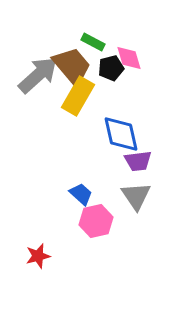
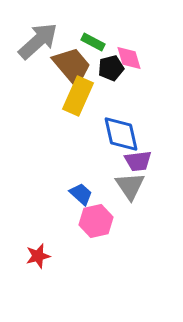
gray arrow: moved 34 px up
yellow rectangle: rotated 6 degrees counterclockwise
gray triangle: moved 6 px left, 10 px up
